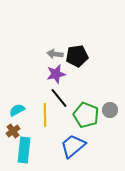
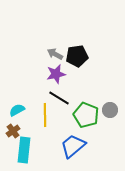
gray arrow: rotated 21 degrees clockwise
black line: rotated 20 degrees counterclockwise
